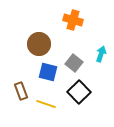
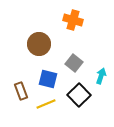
cyan arrow: moved 22 px down
blue square: moved 7 px down
black square: moved 3 px down
yellow line: rotated 42 degrees counterclockwise
